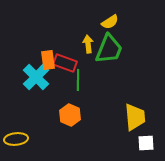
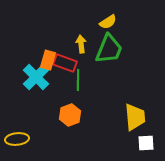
yellow semicircle: moved 2 px left
yellow arrow: moved 7 px left
orange rectangle: rotated 24 degrees clockwise
orange hexagon: rotated 15 degrees clockwise
yellow ellipse: moved 1 px right
